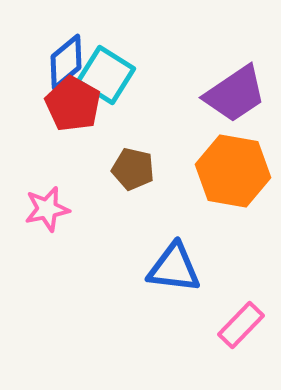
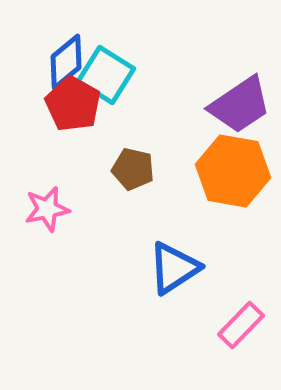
purple trapezoid: moved 5 px right, 11 px down
blue triangle: rotated 40 degrees counterclockwise
